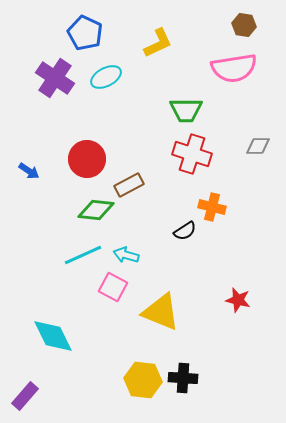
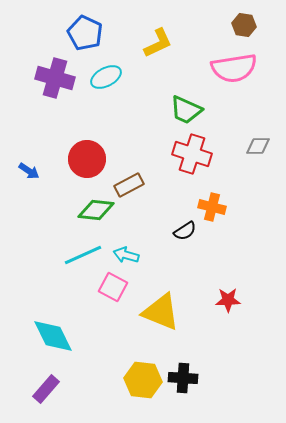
purple cross: rotated 18 degrees counterclockwise
green trapezoid: rotated 24 degrees clockwise
red star: moved 10 px left; rotated 15 degrees counterclockwise
purple rectangle: moved 21 px right, 7 px up
